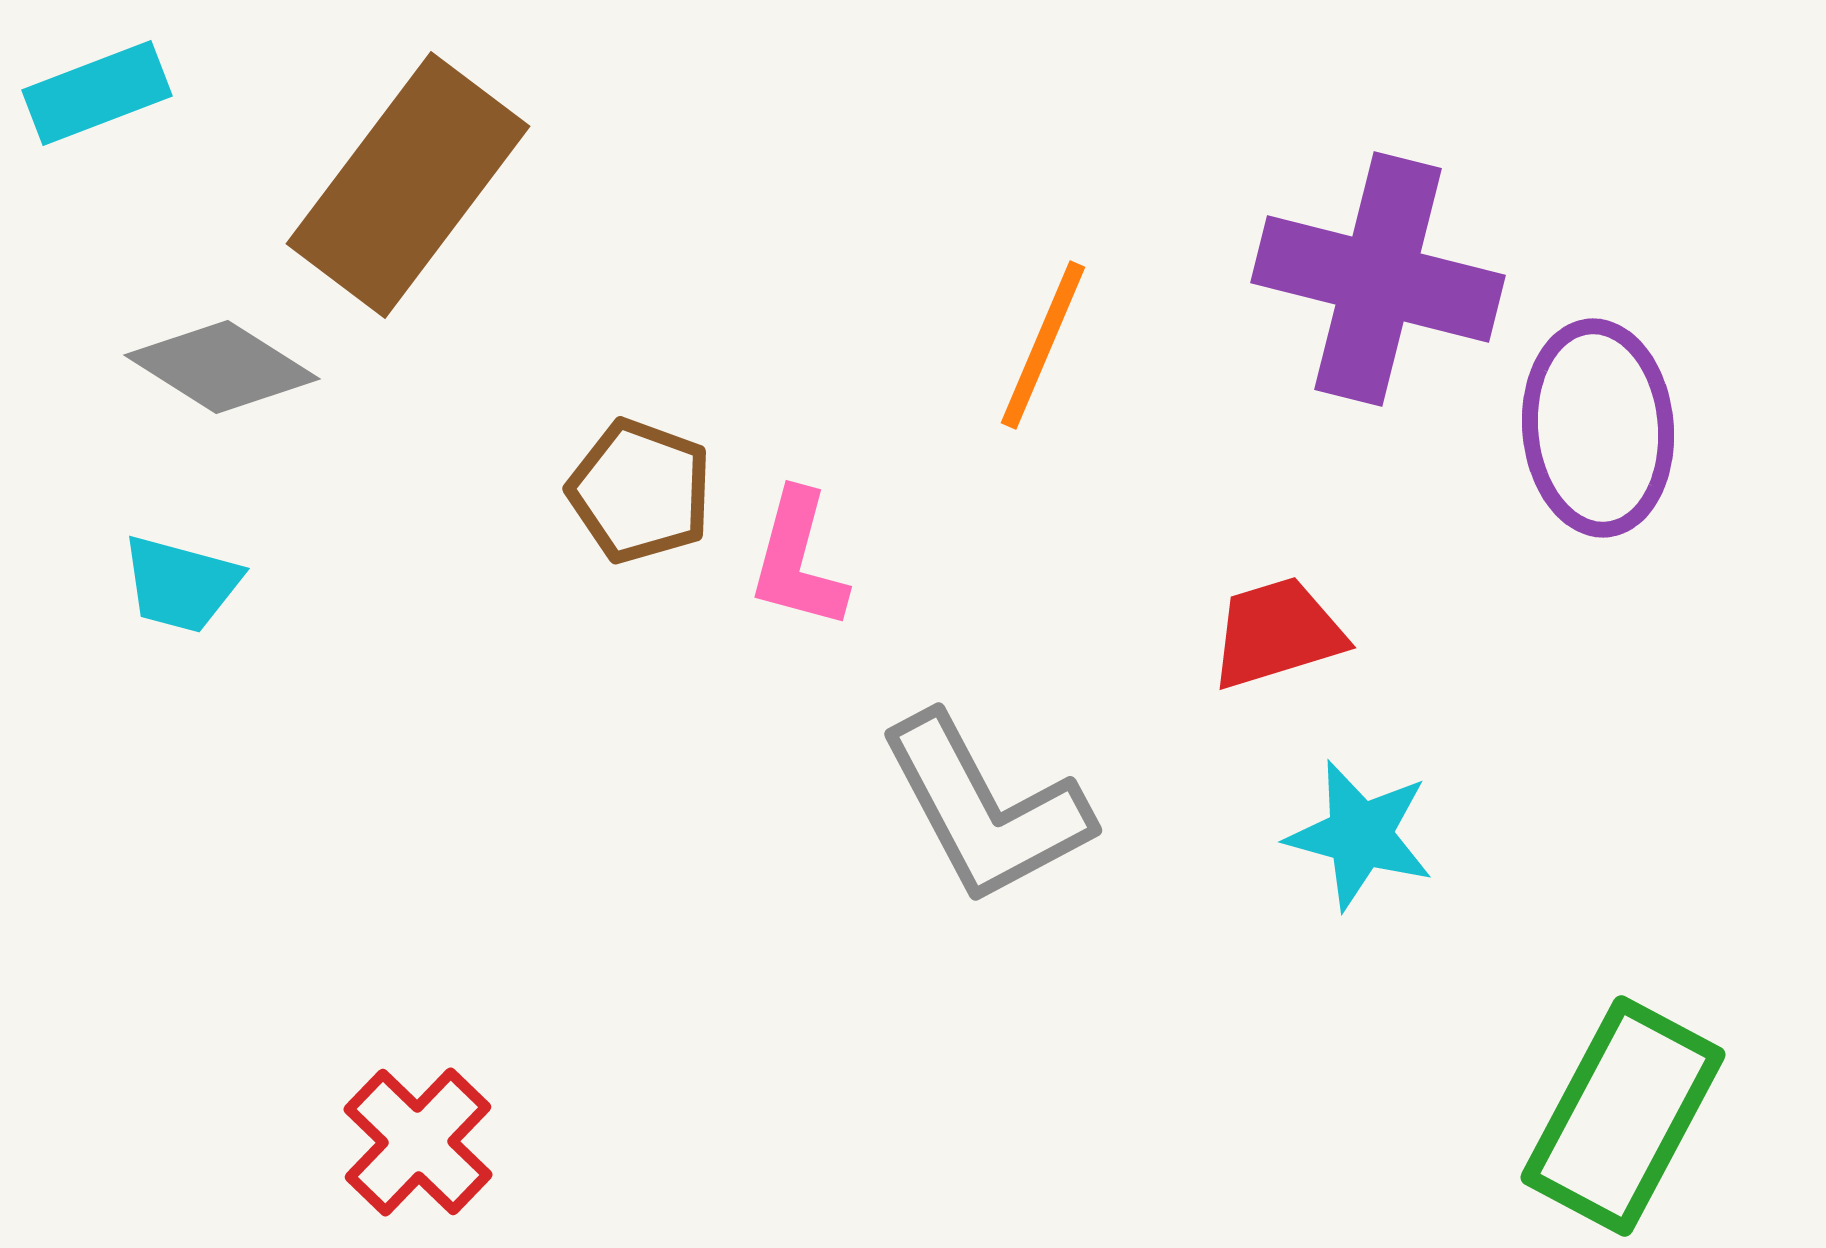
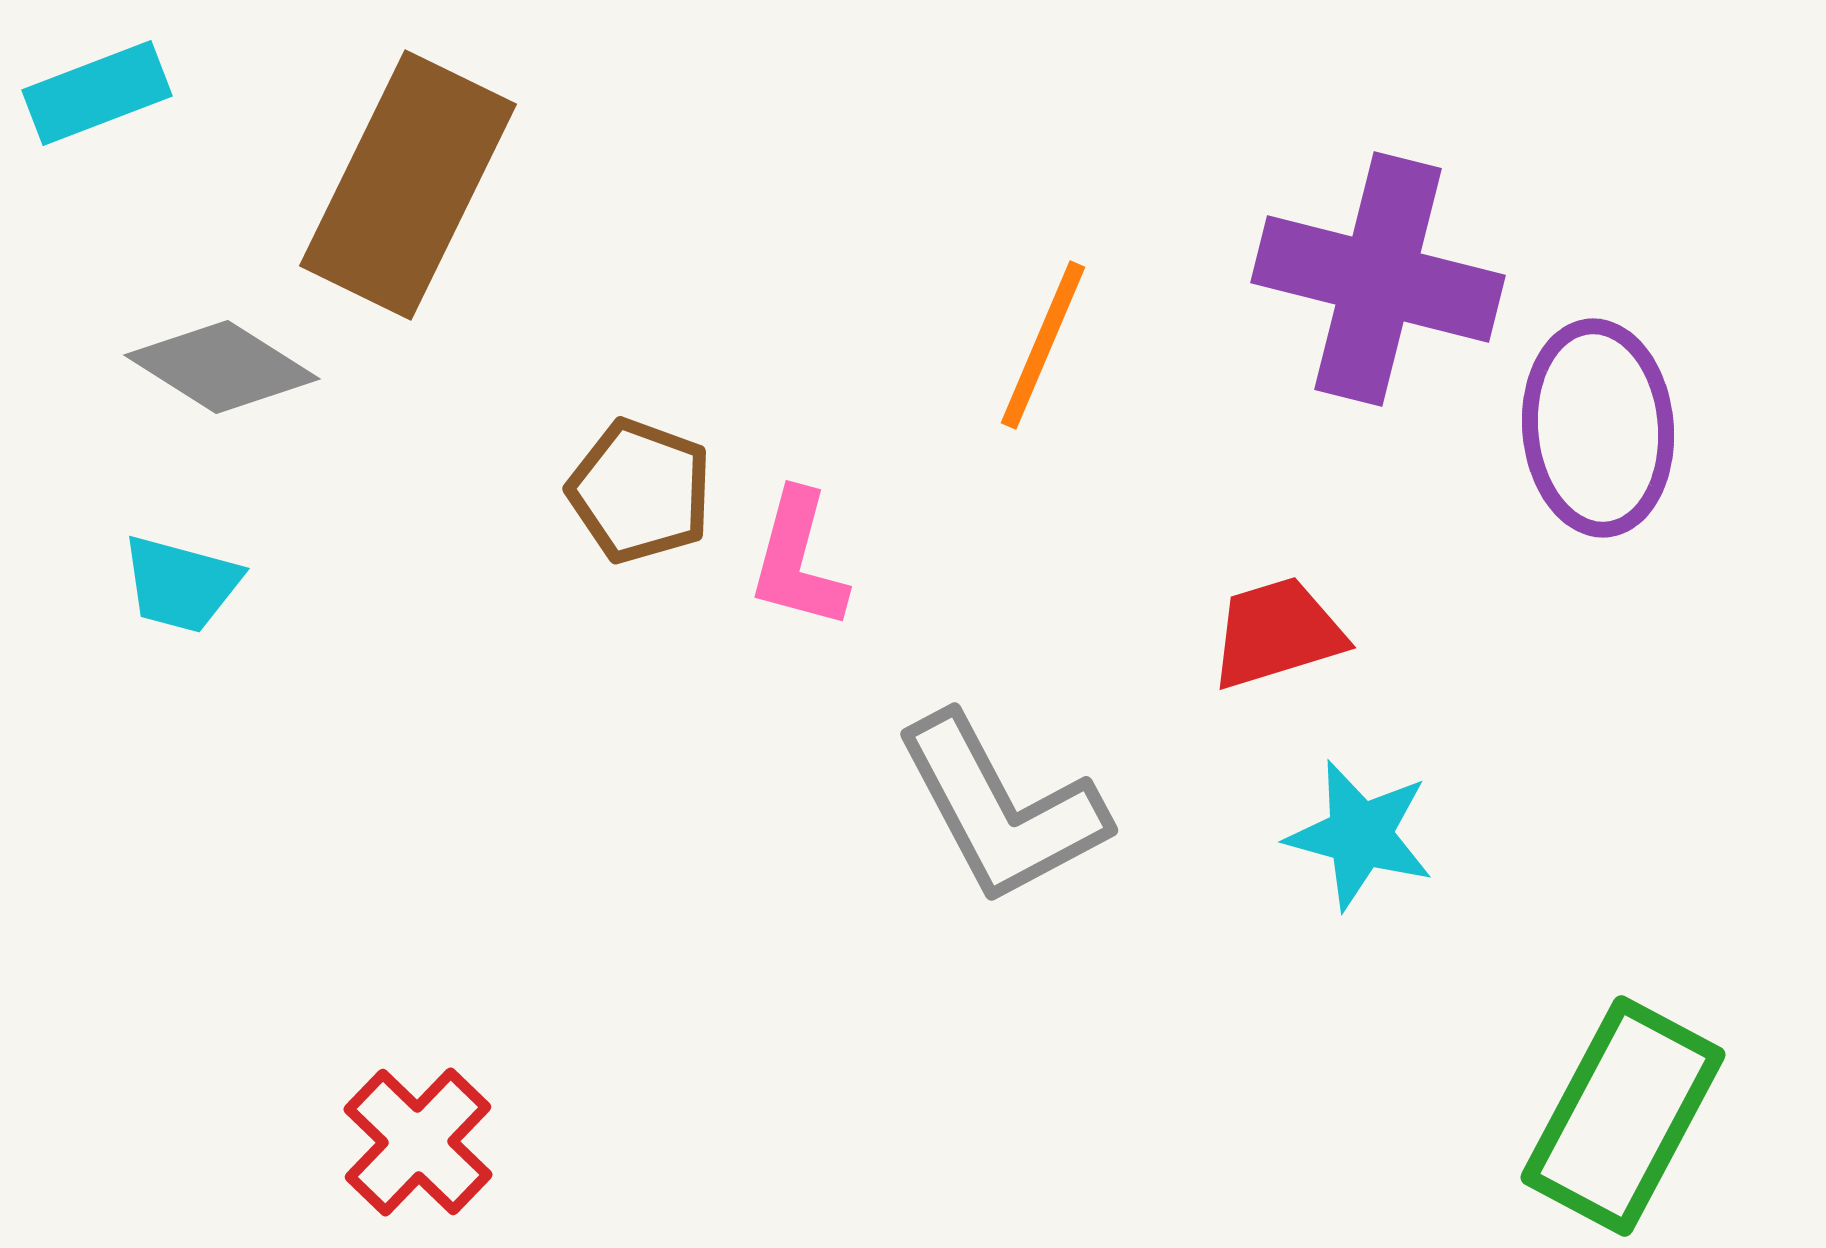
brown rectangle: rotated 11 degrees counterclockwise
gray L-shape: moved 16 px right
